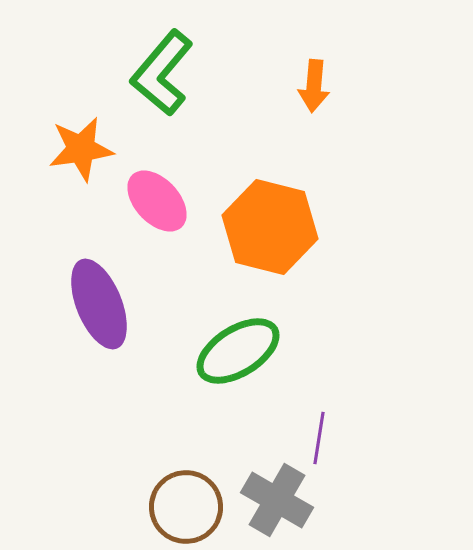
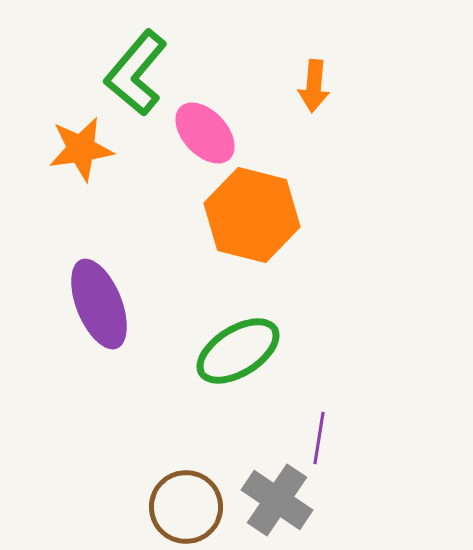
green L-shape: moved 26 px left
pink ellipse: moved 48 px right, 68 px up
orange hexagon: moved 18 px left, 12 px up
gray cross: rotated 4 degrees clockwise
